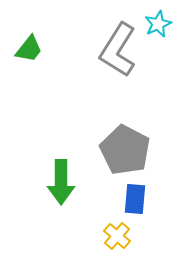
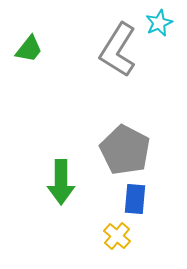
cyan star: moved 1 px right, 1 px up
